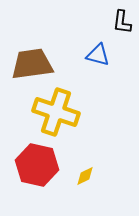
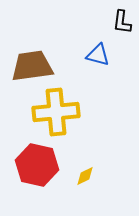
brown trapezoid: moved 2 px down
yellow cross: rotated 24 degrees counterclockwise
